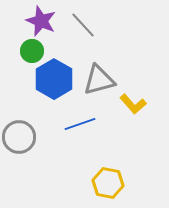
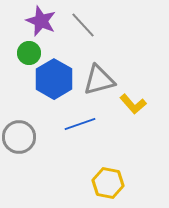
green circle: moved 3 px left, 2 px down
